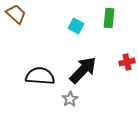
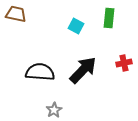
brown trapezoid: rotated 30 degrees counterclockwise
red cross: moved 3 px left, 1 px down
black semicircle: moved 4 px up
gray star: moved 16 px left, 11 px down
